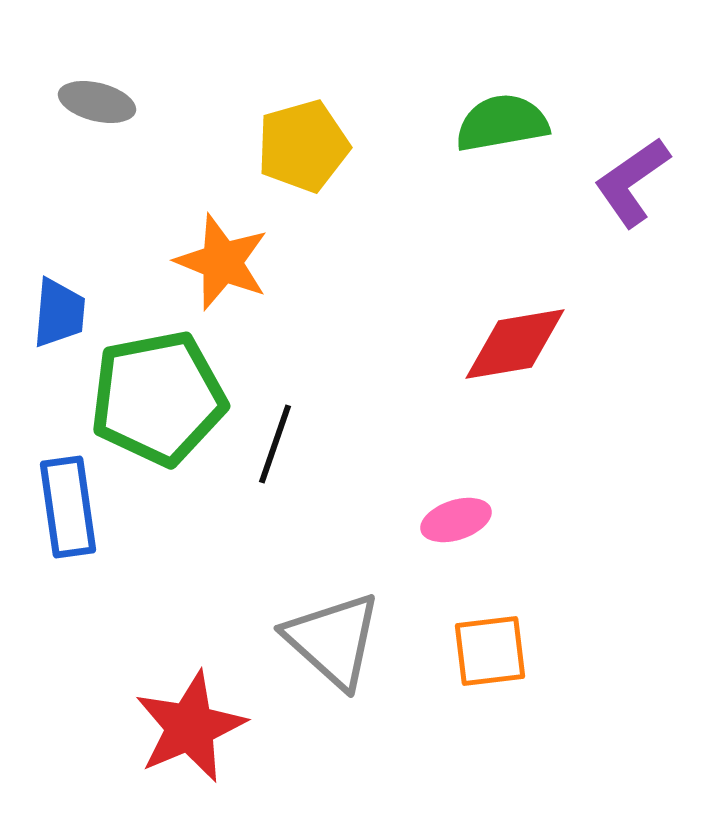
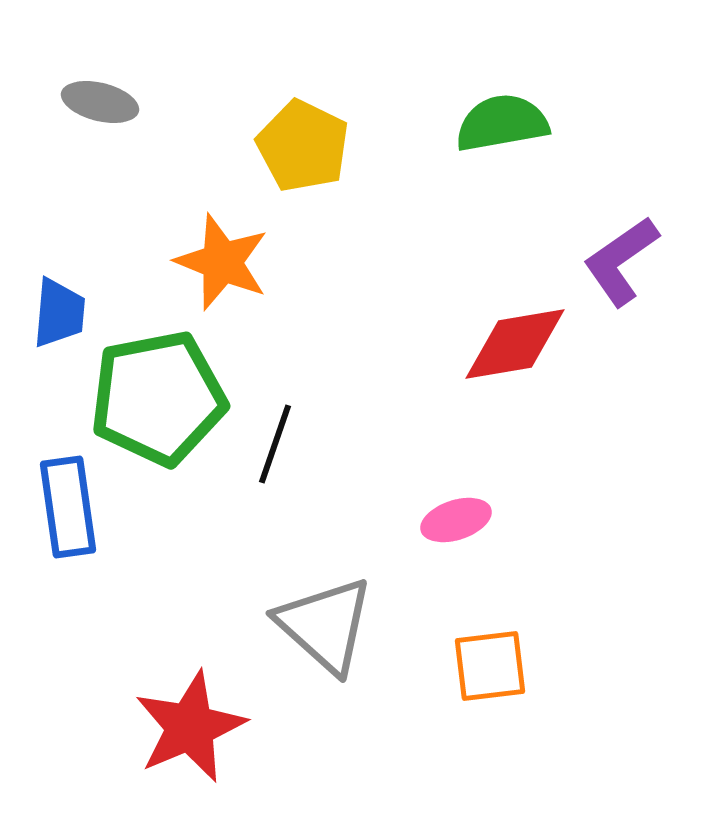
gray ellipse: moved 3 px right
yellow pentagon: rotated 30 degrees counterclockwise
purple L-shape: moved 11 px left, 79 px down
gray triangle: moved 8 px left, 15 px up
orange square: moved 15 px down
